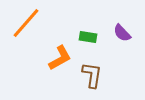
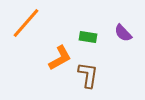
purple semicircle: moved 1 px right
brown L-shape: moved 4 px left
